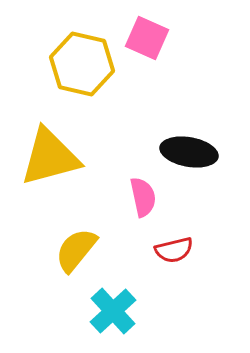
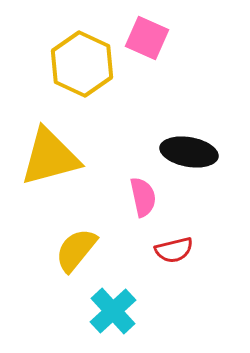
yellow hexagon: rotated 12 degrees clockwise
